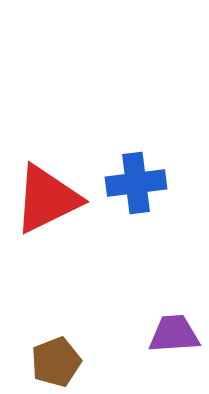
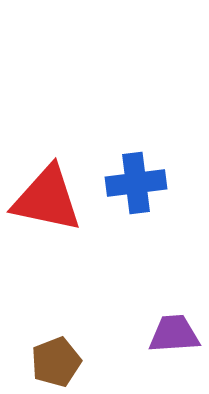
red triangle: rotated 38 degrees clockwise
